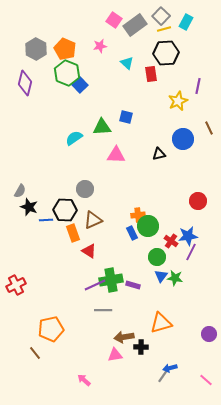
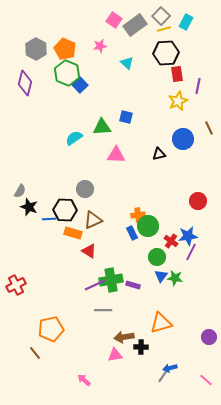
red rectangle at (151, 74): moved 26 px right
blue line at (46, 220): moved 3 px right, 1 px up
orange rectangle at (73, 233): rotated 54 degrees counterclockwise
purple circle at (209, 334): moved 3 px down
